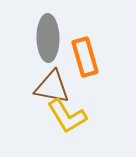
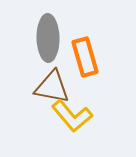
yellow L-shape: moved 5 px right; rotated 9 degrees counterclockwise
